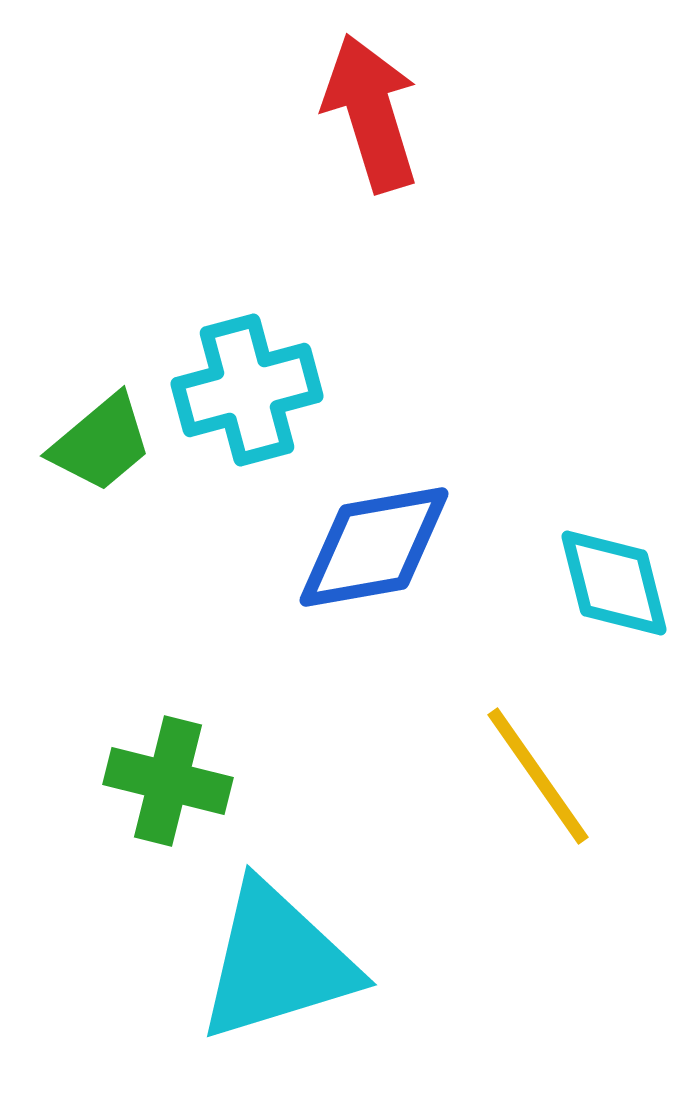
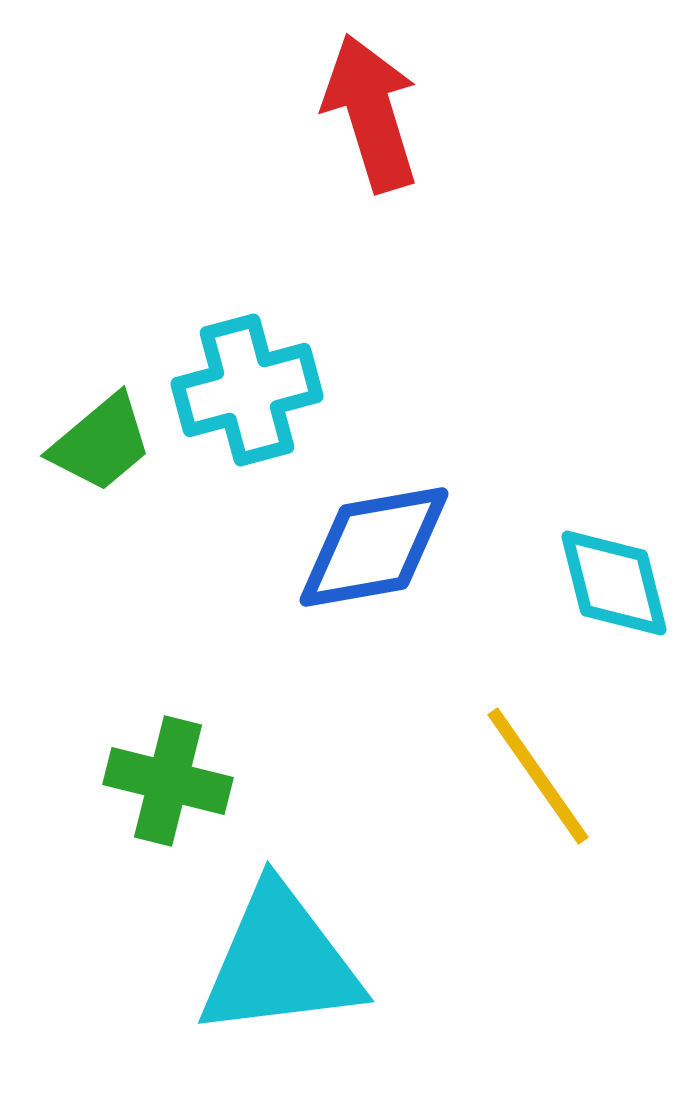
cyan triangle: moved 3 px right; rotated 10 degrees clockwise
